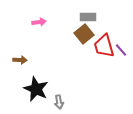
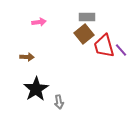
gray rectangle: moved 1 px left
brown arrow: moved 7 px right, 3 px up
black star: rotated 15 degrees clockwise
